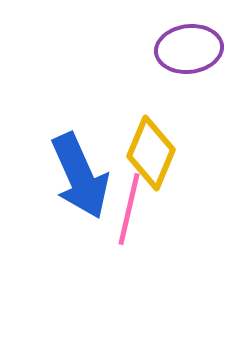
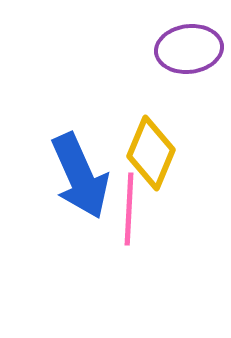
pink line: rotated 10 degrees counterclockwise
